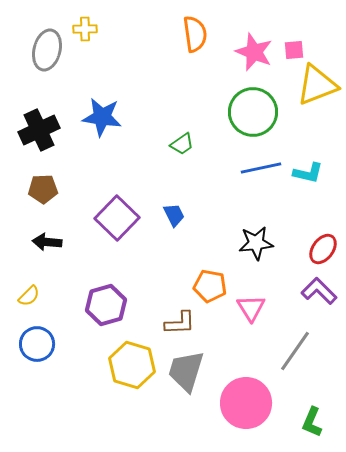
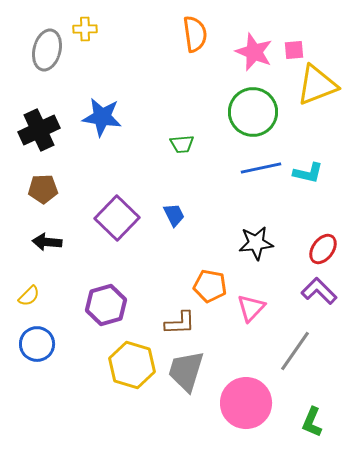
green trapezoid: rotated 30 degrees clockwise
pink triangle: rotated 16 degrees clockwise
